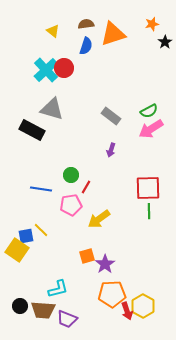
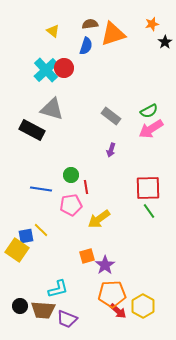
brown semicircle: moved 4 px right
red line: rotated 40 degrees counterclockwise
green line: rotated 35 degrees counterclockwise
purple star: moved 1 px down
red arrow: moved 9 px left; rotated 30 degrees counterclockwise
